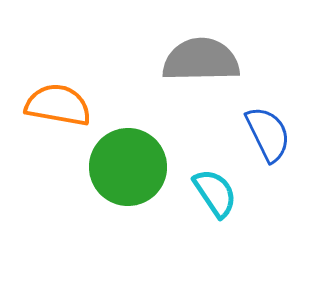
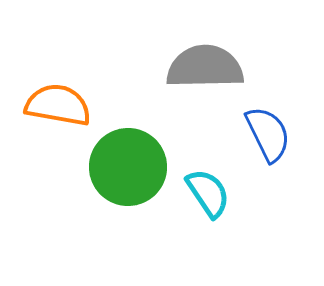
gray semicircle: moved 4 px right, 7 px down
cyan semicircle: moved 7 px left
